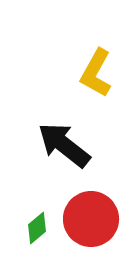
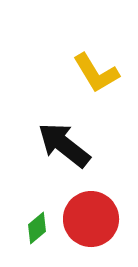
yellow L-shape: rotated 60 degrees counterclockwise
